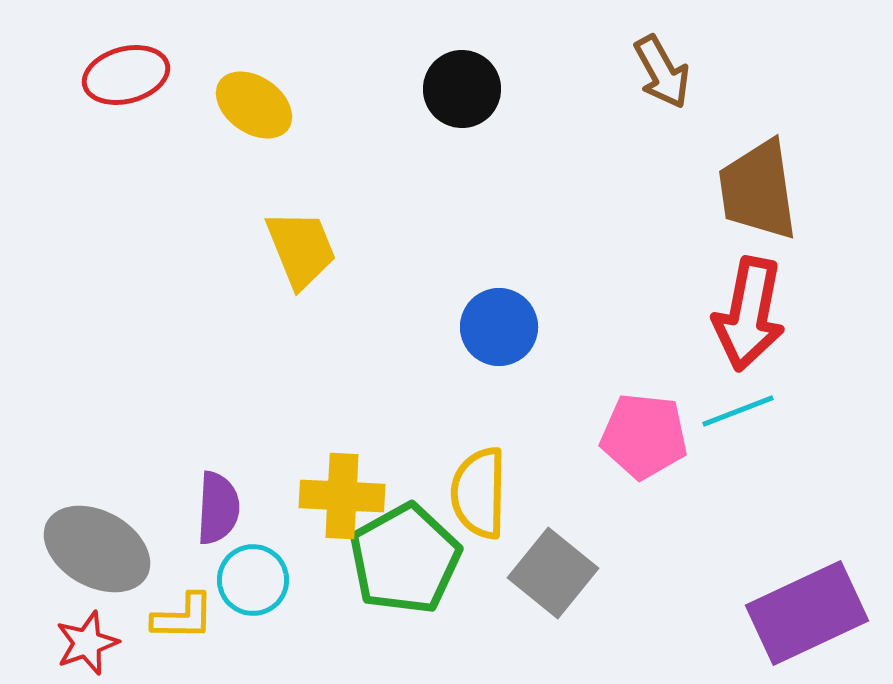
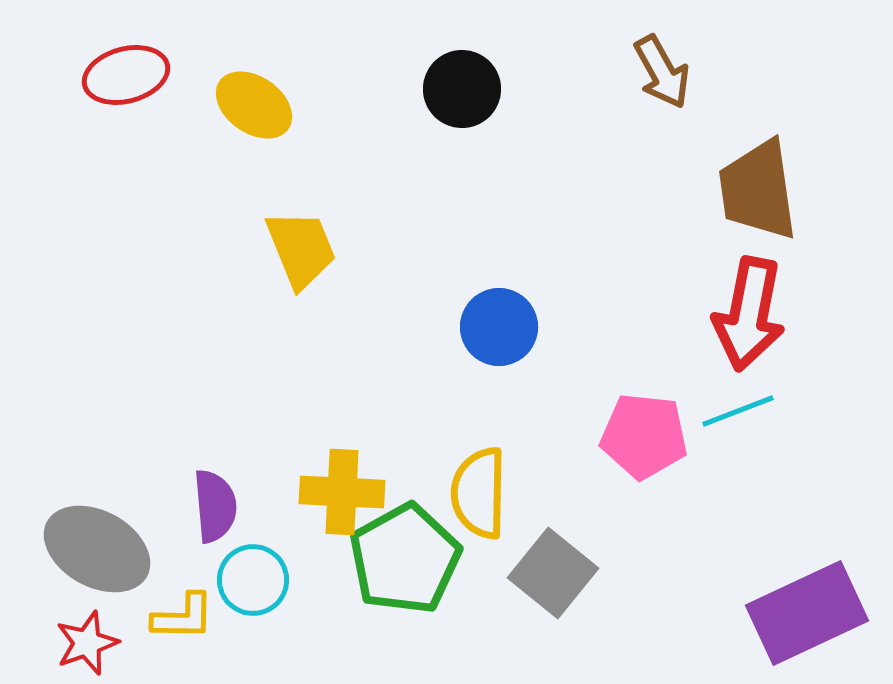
yellow cross: moved 4 px up
purple semicircle: moved 3 px left, 2 px up; rotated 8 degrees counterclockwise
